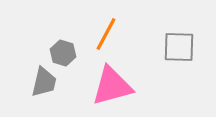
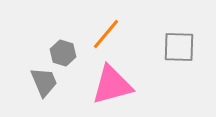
orange line: rotated 12 degrees clockwise
gray trapezoid: rotated 36 degrees counterclockwise
pink triangle: moved 1 px up
